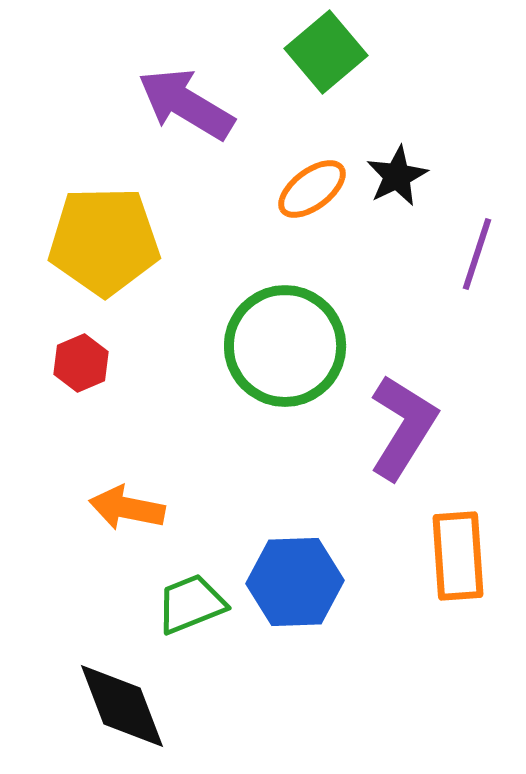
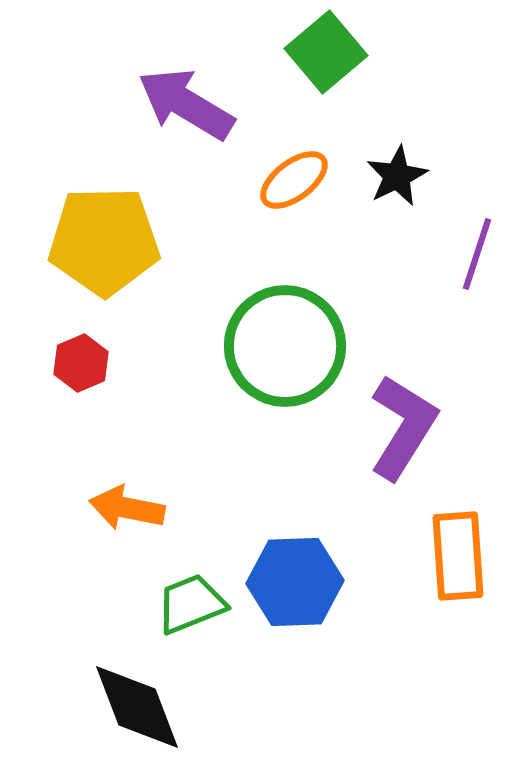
orange ellipse: moved 18 px left, 9 px up
black diamond: moved 15 px right, 1 px down
